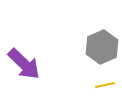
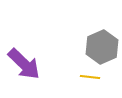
yellow line: moved 15 px left, 8 px up; rotated 18 degrees clockwise
